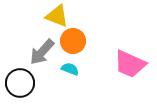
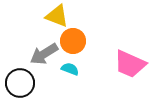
gray arrow: moved 2 px right, 2 px down; rotated 16 degrees clockwise
